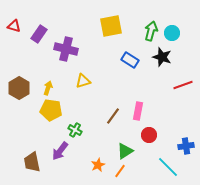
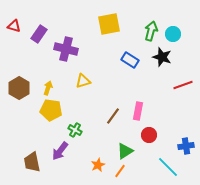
yellow square: moved 2 px left, 2 px up
cyan circle: moved 1 px right, 1 px down
